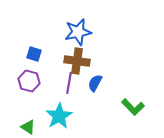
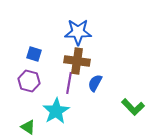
blue star: rotated 12 degrees clockwise
cyan star: moved 3 px left, 5 px up
